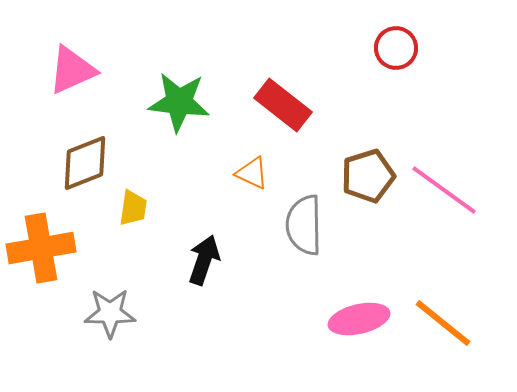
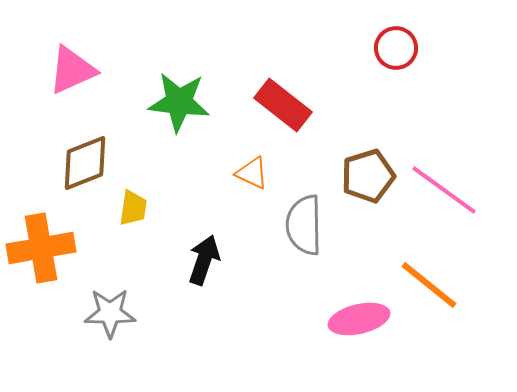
orange line: moved 14 px left, 38 px up
